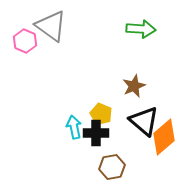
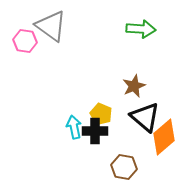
pink hexagon: rotated 15 degrees counterclockwise
black triangle: moved 1 px right, 4 px up
black cross: moved 1 px left, 2 px up
brown hexagon: moved 12 px right; rotated 20 degrees clockwise
